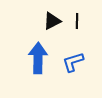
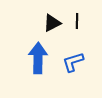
black triangle: moved 2 px down
